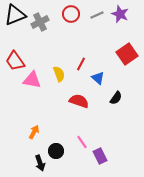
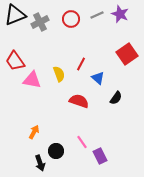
red circle: moved 5 px down
